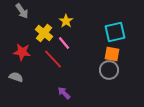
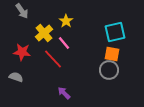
yellow cross: rotated 12 degrees clockwise
